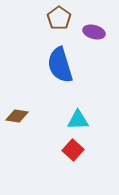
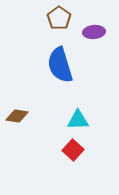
purple ellipse: rotated 20 degrees counterclockwise
